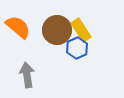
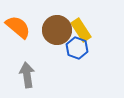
blue hexagon: rotated 15 degrees counterclockwise
